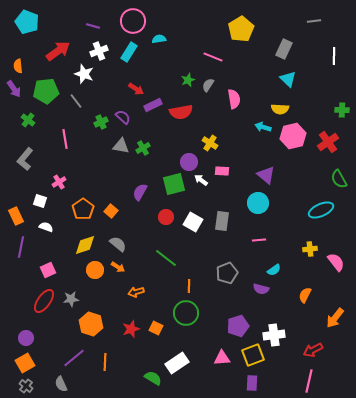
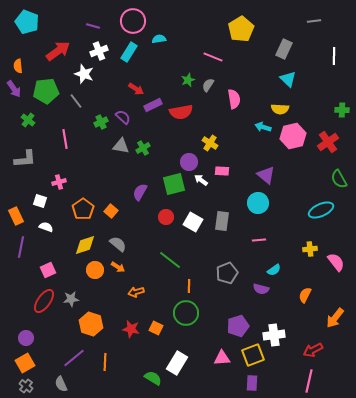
gray L-shape at (25, 159): rotated 135 degrees counterclockwise
pink cross at (59, 182): rotated 16 degrees clockwise
green line at (166, 258): moved 4 px right, 2 px down
red star at (131, 329): rotated 30 degrees clockwise
white rectangle at (177, 363): rotated 25 degrees counterclockwise
